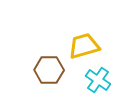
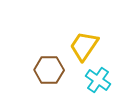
yellow trapezoid: rotated 40 degrees counterclockwise
